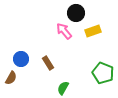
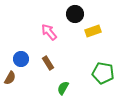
black circle: moved 1 px left, 1 px down
pink arrow: moved 15 px left, 1 px down
green pentagon: rotated 10 degrees counterclockwise
brown semicircle: moved 1 px left
